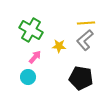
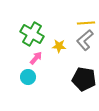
green cross: moved 1 px right, 4 px down
pink arrow: moved 1 px right, 1 px down
black pentagon: moved 3 px right, 1 px down
